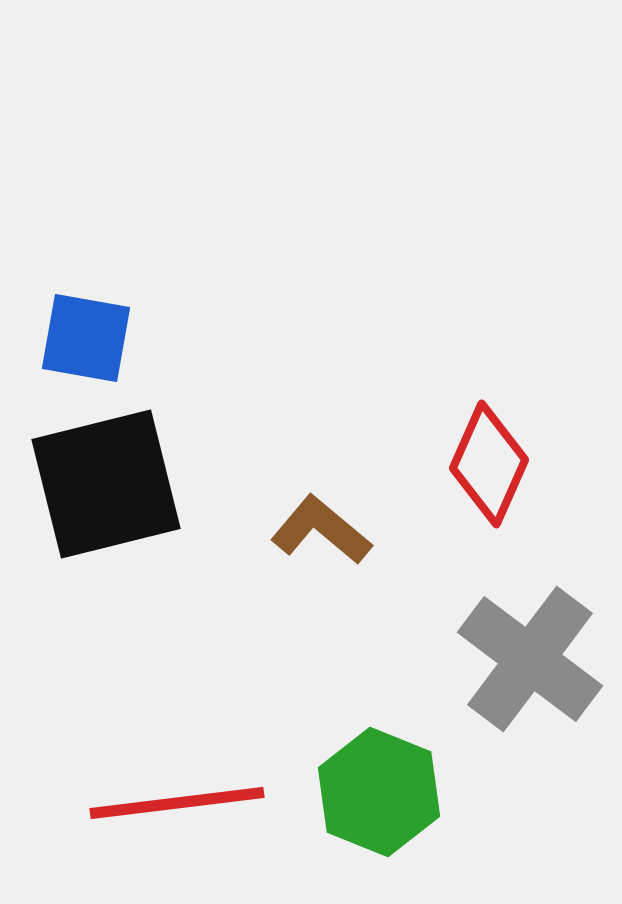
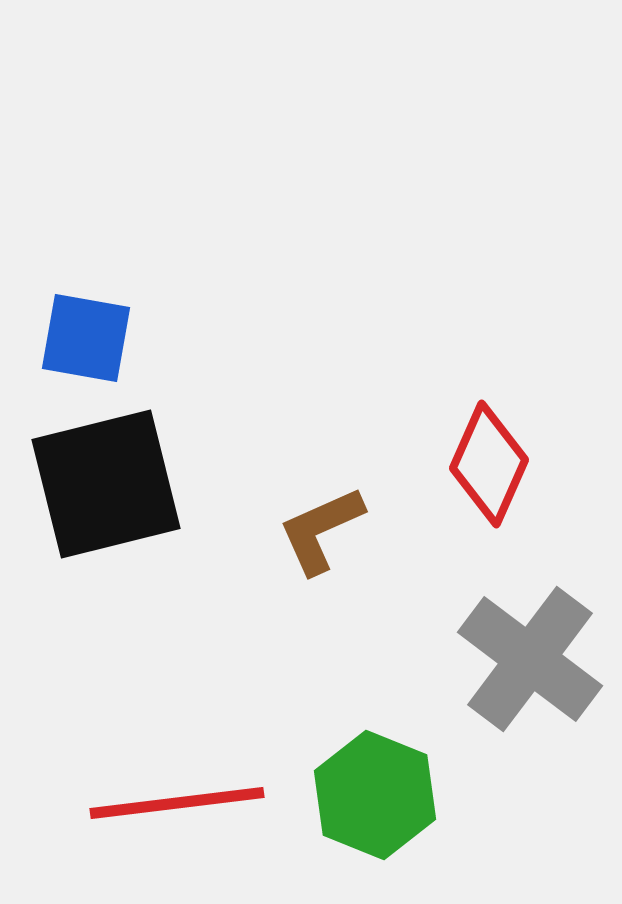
brown L-shape: rotated 64 degrees counterclockwise
green hexagon: moved 4 px left, 3 px down
